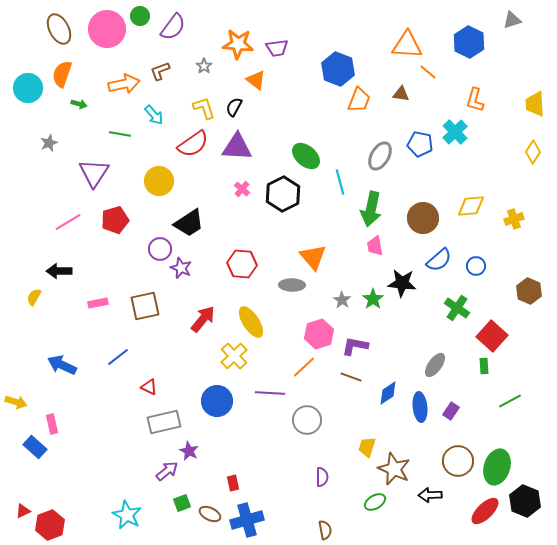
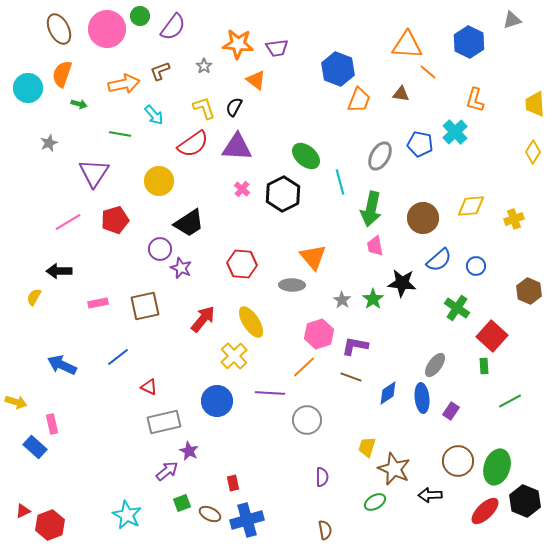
blue ellipse at (420, 407): moved 2 px right, 9 px up
